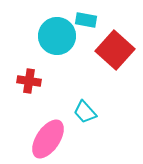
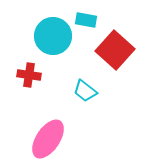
cyan circle: moved 4 px left
red cross: moved 6 px up
cyan trapezoid: moved 21 px up; rotated 10 degrees counterclockwise
